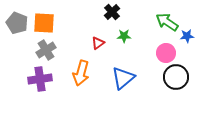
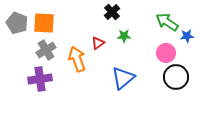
orange arrow: moved 4 px left, 14 px up; rotated 145 degrees clockwise
